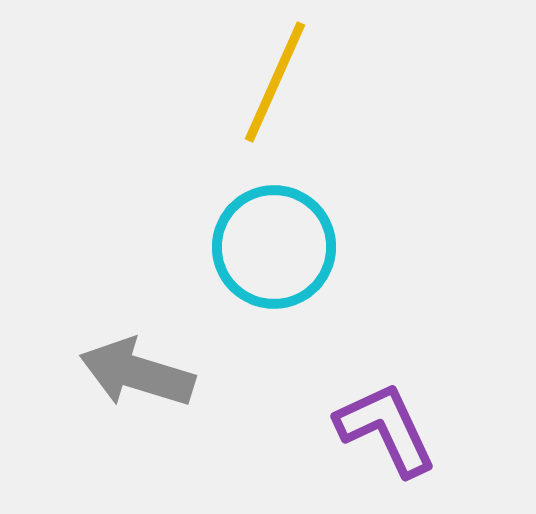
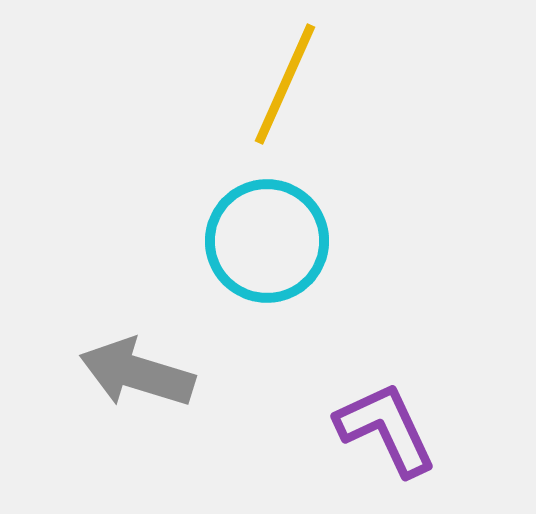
yellow line: moved 10 px right, 2 px down
cyan circle: moved 7 px left, 6 px up
